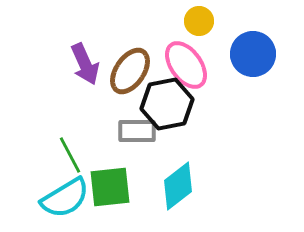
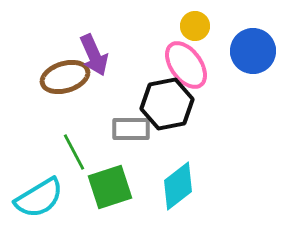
yellow circle: moved 4 px left, 5 px down
blue circle: moved 3 px up
purple arrow: moved 9 px right, 9 px up
brown ellipse: moved 65 px left, 6 px down; rotated 39 degrees clockwise
gray rectangle: moved 6 px left, 2 px up
green line: moved 4 px right, 3 px up
green square: rotated 12 degrees counterclockwise
cyan semicircle: moved 26 px left
